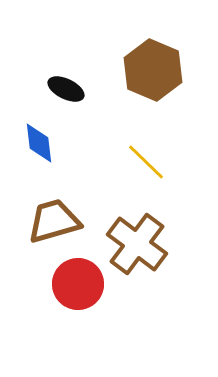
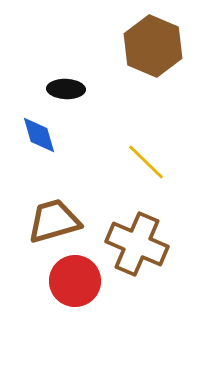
brown hexagon: moved 24 px up
black ellipse: rotated 24 degrees counterclockwise
blue diamond: moved 8 px up; rotated 9 degrees counterclockwise
brown cross: rotated 14 degrees counterclockwise
red circle: moved 3 px left, 3 px up
